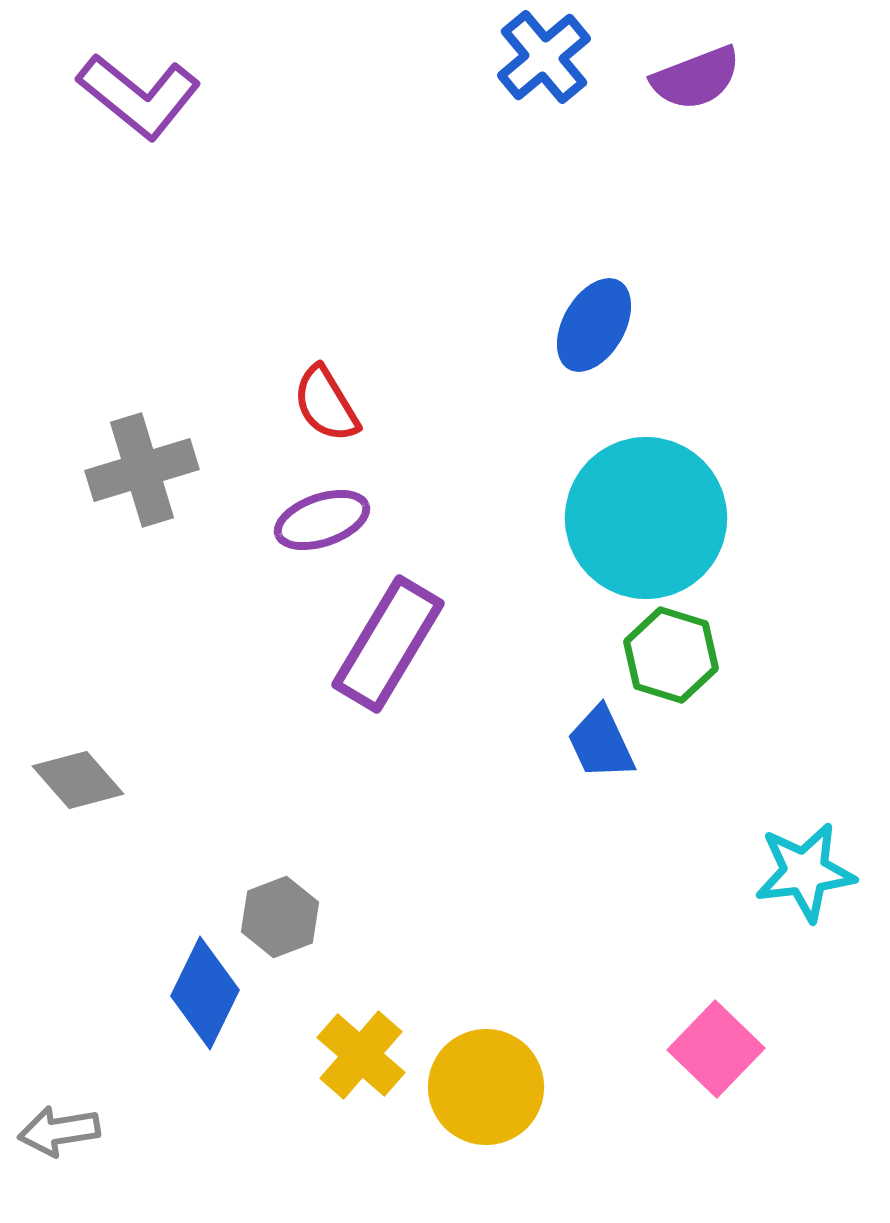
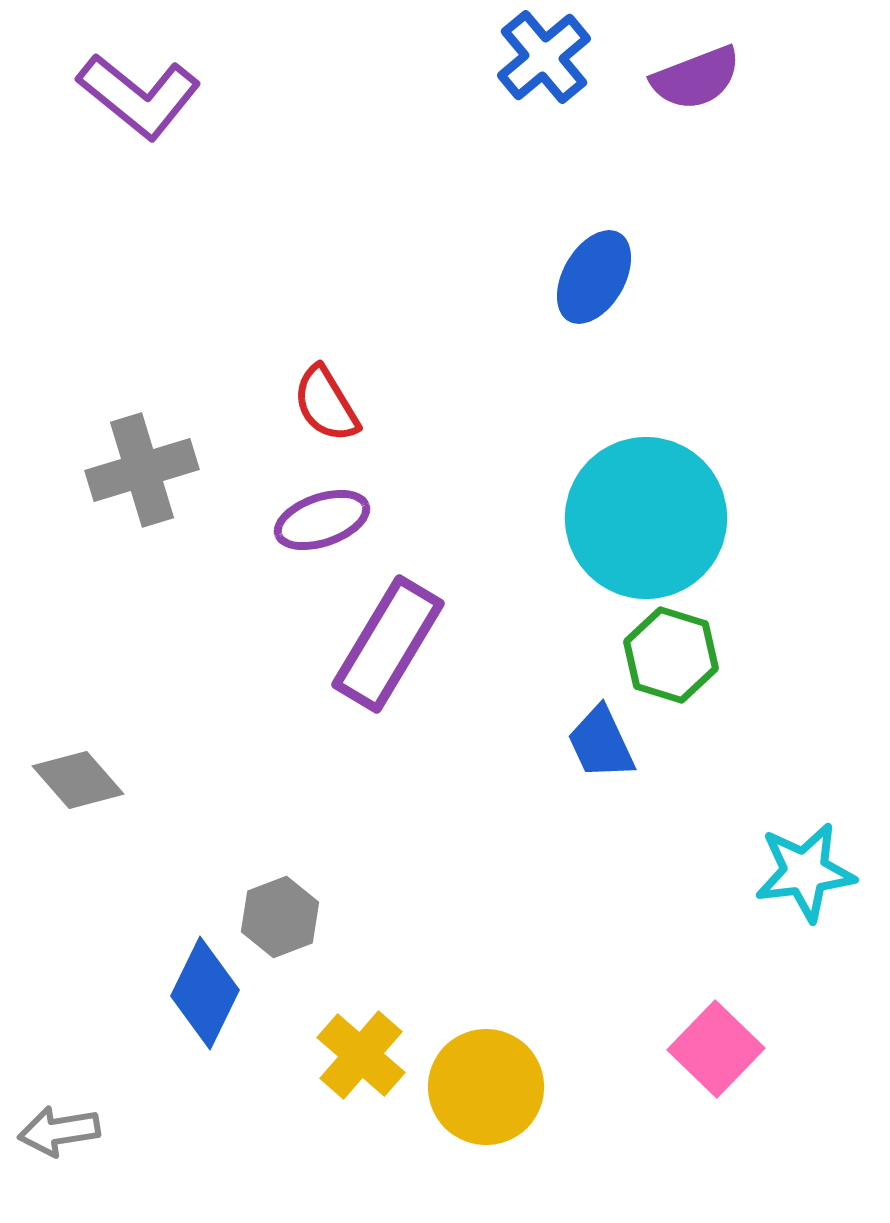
blue ellipse: moved 48 px up
